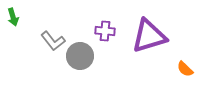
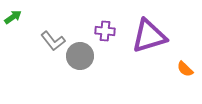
green arrow: rotated 108 degrees counterclockwise
